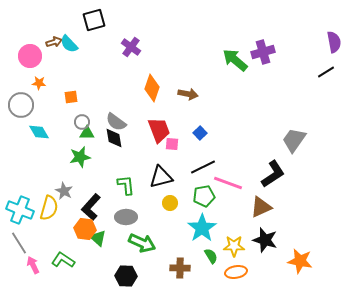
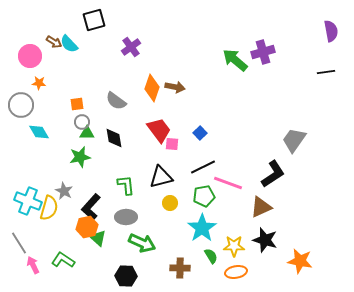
brown arrow at (54, 42): rotated 49 degrees clockwise
purple semicircle at (334, 42): moved 3 px left, 11 px up
purple cross at (131, 47): rotated 18 degrees clockwise
black line at (326, 72): rotated 24 degrees clockwise
brown arrow at (188, 94): moved 13 px left, 7 px up
orange square at (71, 97): moved 6 px right, 7 px down
gray semicircle at (116, 122): moved 21 px up
red trapezoid at (159, 130): rotated 16 degrees counterclockwise
cyan cross at (20, 210): moved 8 px right, 9 px up
orange hexagon at (85, 229): moved 2 px right, 2 px up; rotated 20 degrees counterclockwise
